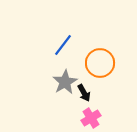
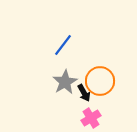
orange circle: moved 18 px down
